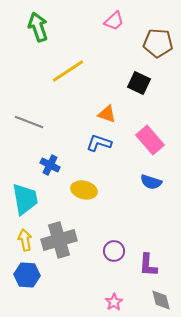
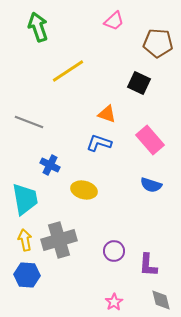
blue semicircle: moved 3 px down
